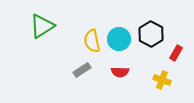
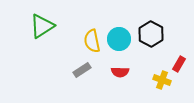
red rectangle: moved 3 px right, 11 px down
